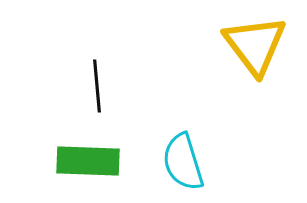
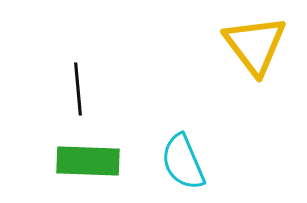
black line: moved 19 px left, 3 px down
cyan semicircle: rotated 6 degrees counterclockwise
